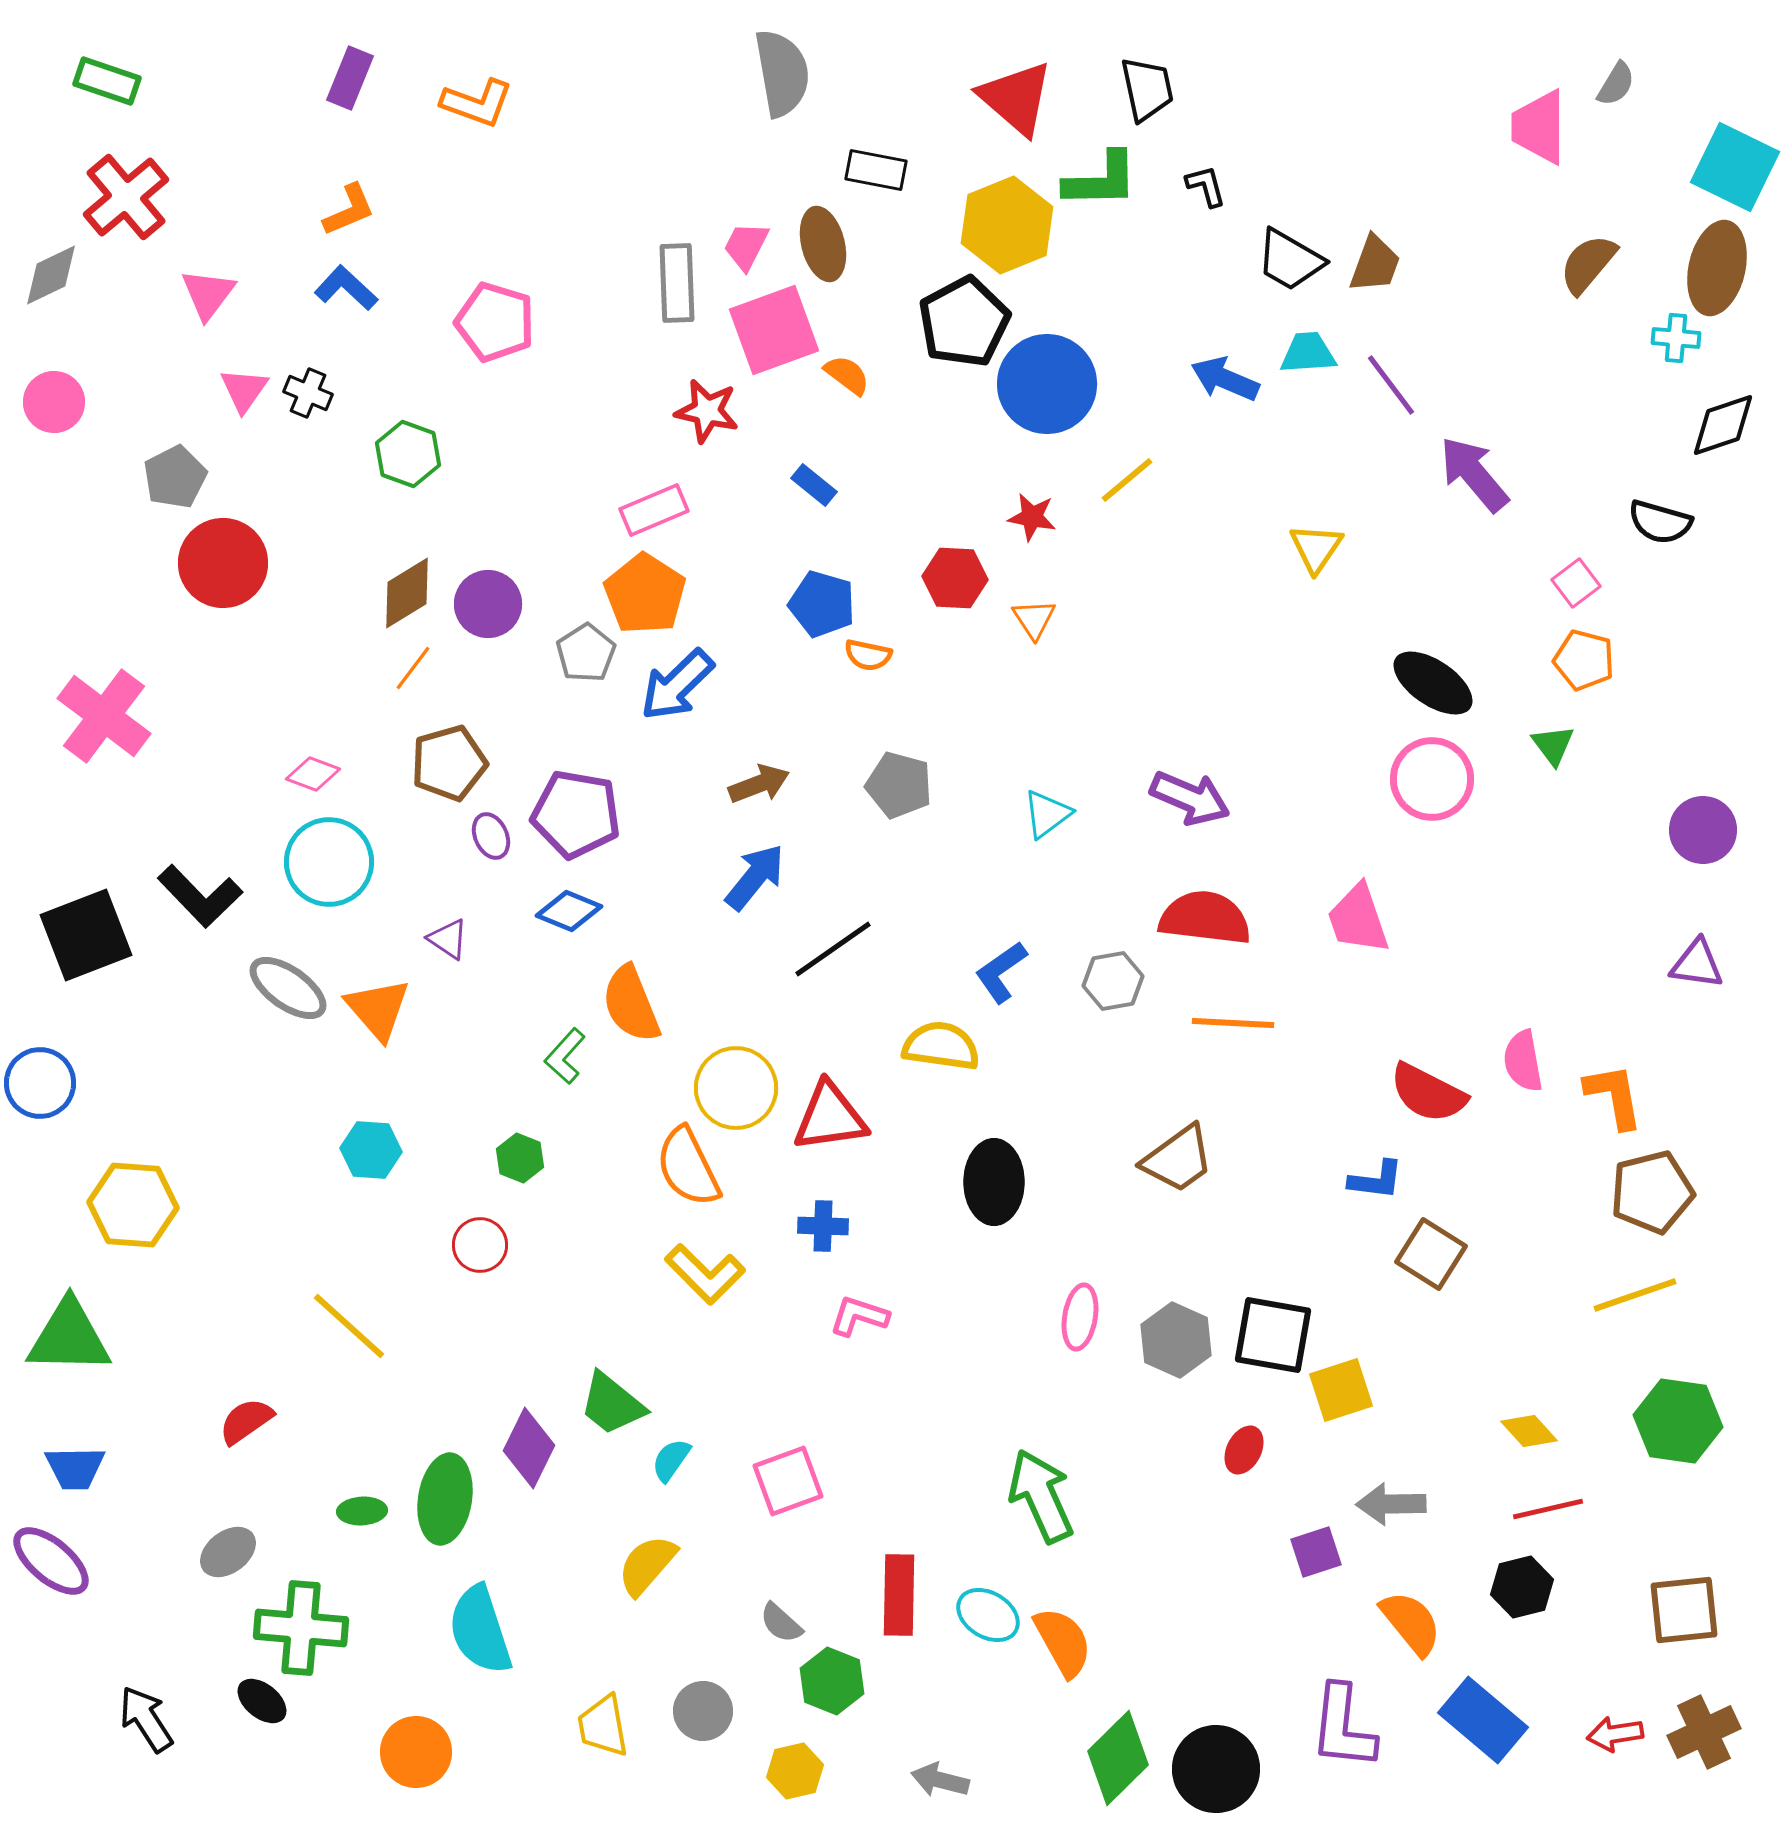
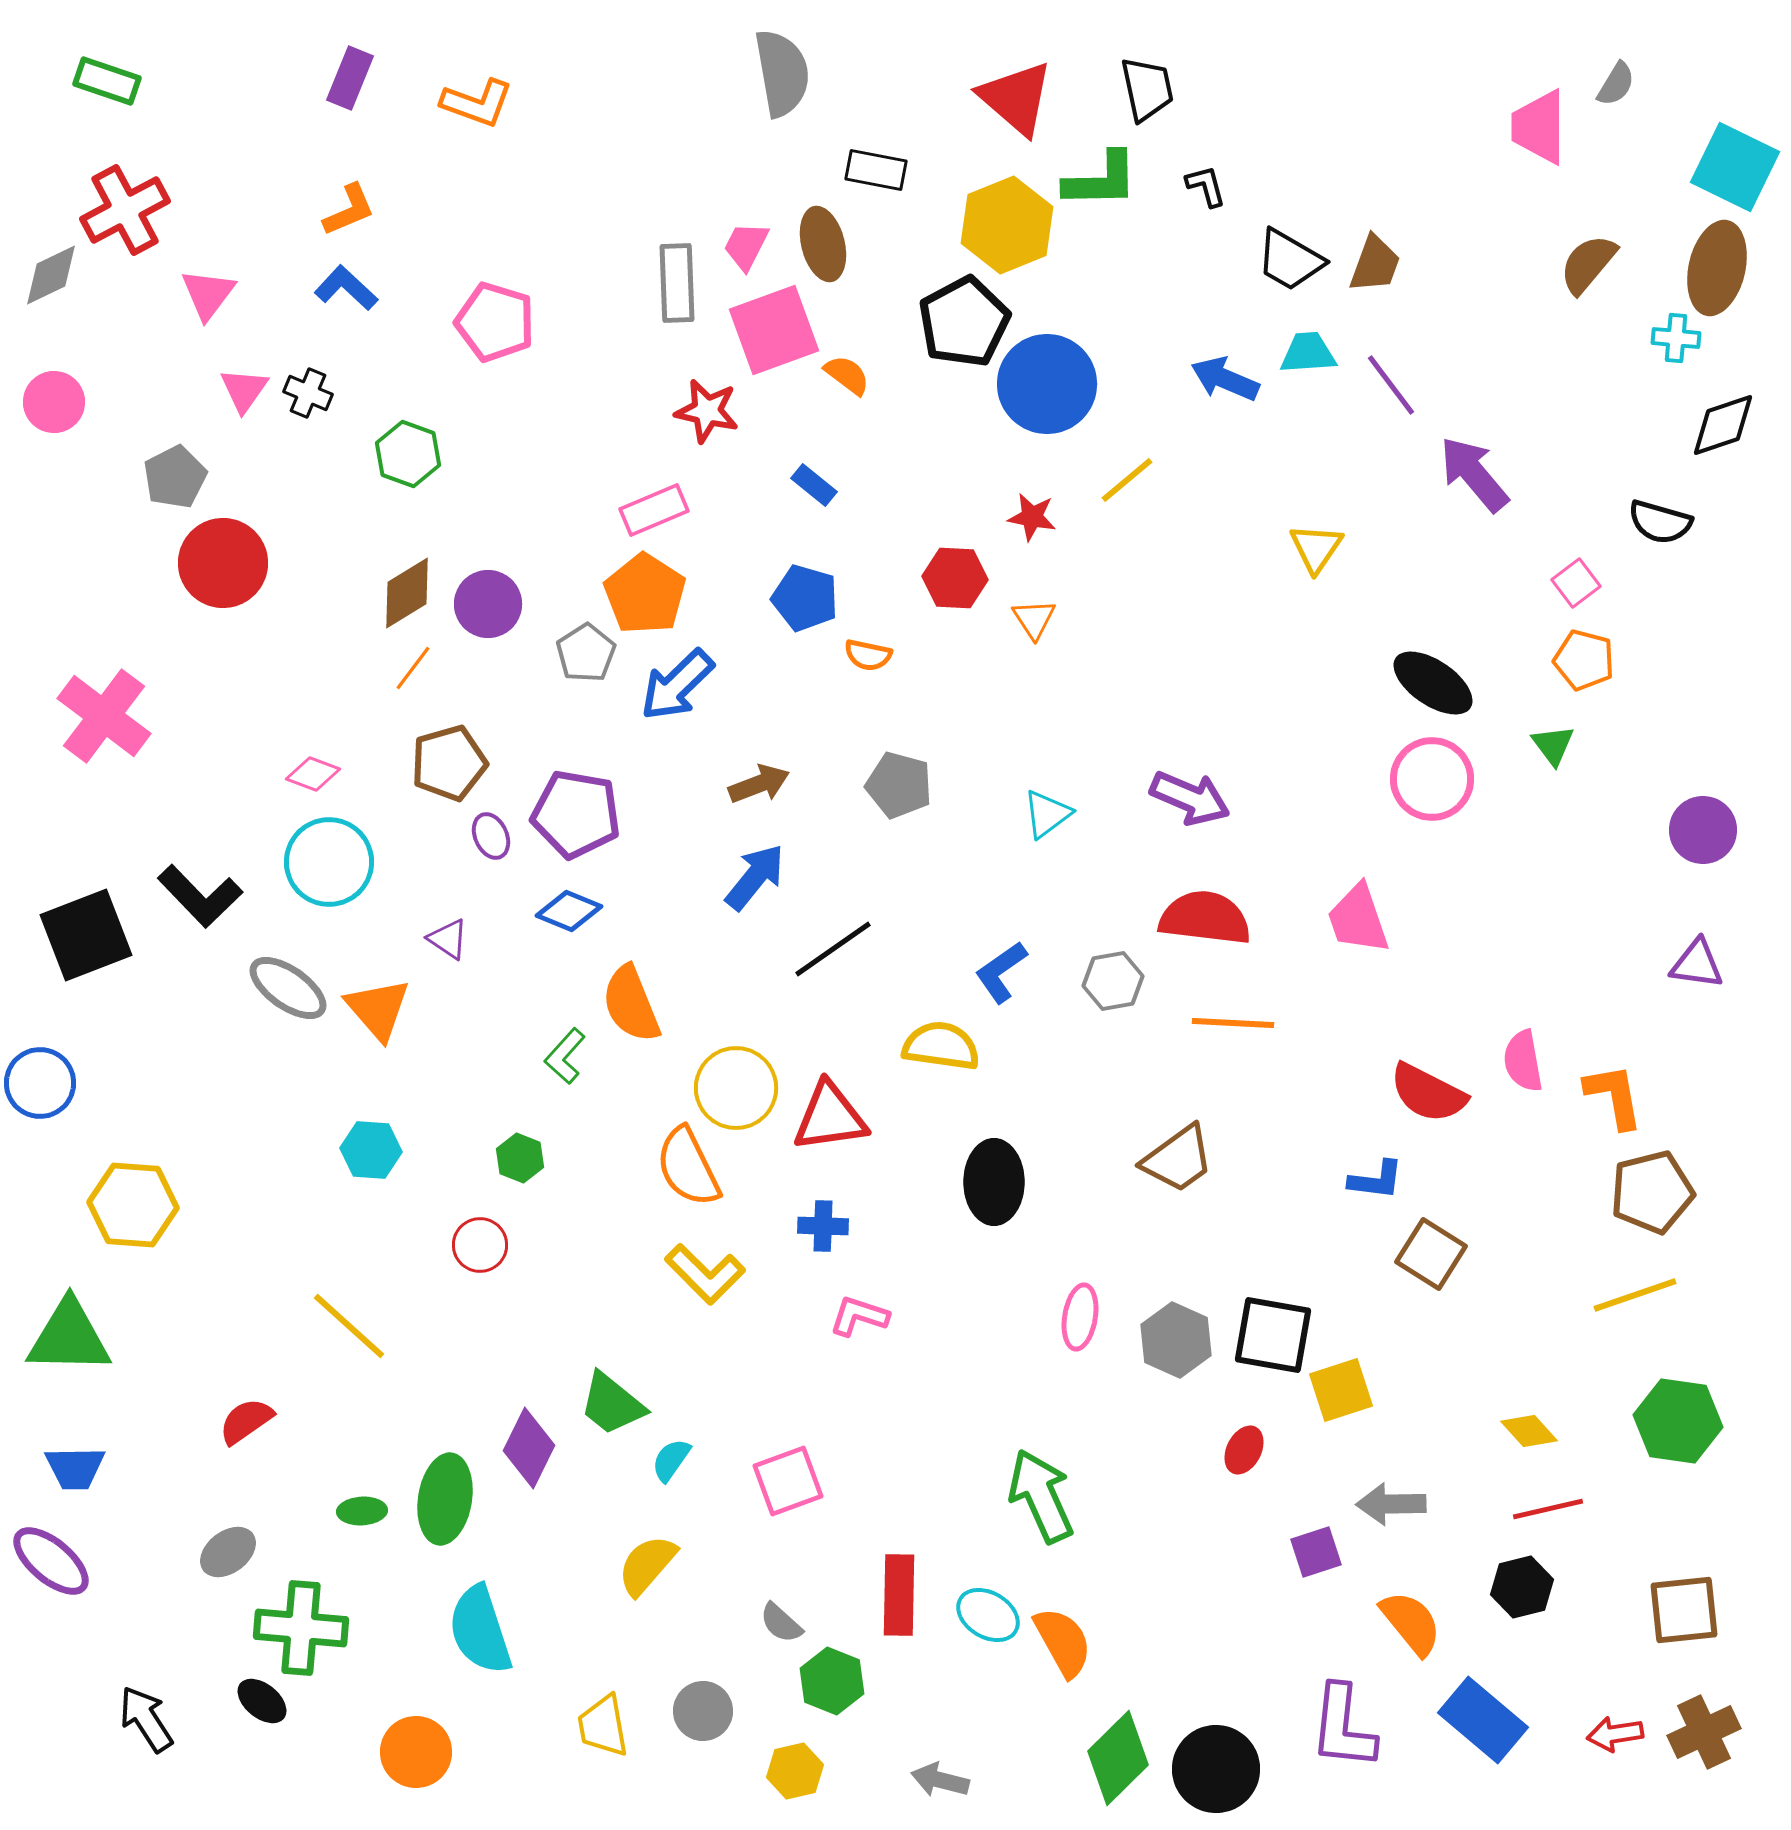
red cross at (126, 197): moved 1 px left, 13 px down; rotated 12 degrees clockwise
blue pentagon at (822, 604): moved 17 px left, 6 px up
